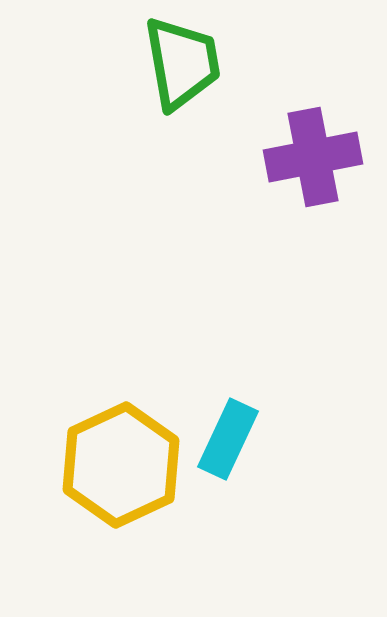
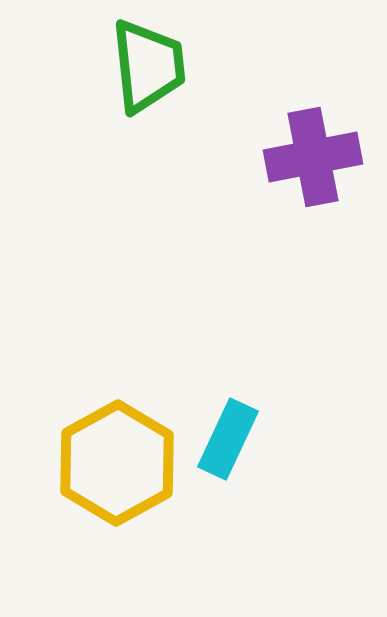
green trapezoid: moved 34 px left, 3 px down; rotated 4 degrees clockwise
yellow hexagon: moved 4 px left, 2 px up; rotated 4 degrees counterclockwise
